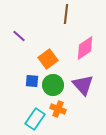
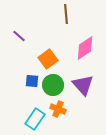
brown line: rotated 12 degrees counterclockwise
